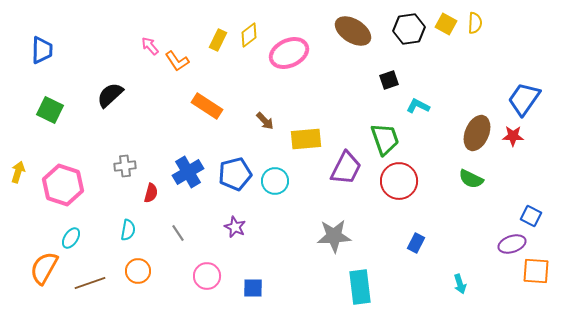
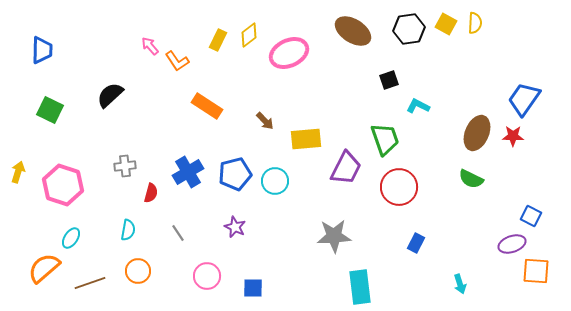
red circle at (399, 181): moved 6 px down
orange semicircle at (44, 268): rotated 20 degrees clockwise
